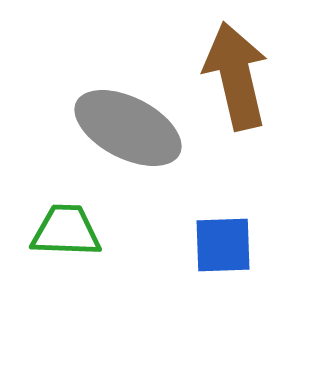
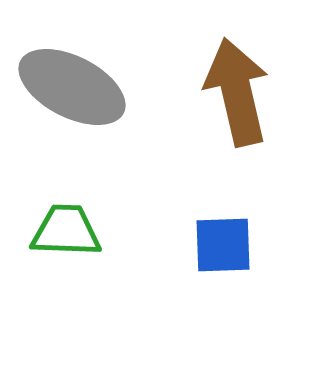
brown arrow: moved 1 px right, 16 px down
gray ellipse: moved 56 px left, 41 px up
